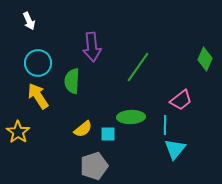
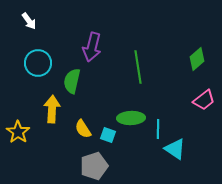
white arrow: rotated 12 degrees counterclockwise
purple arrow: rotated 20 degrees clockwise
green diamond: moved 8 px left; rotated 25 degrees clockwise
green line: rotated 44 degrees counterclockwise
green semicircle: rotated 10 degrees clockwise
yellow arrow: moved 14 px right, 13 px down; rotated 36 degrees clockwise
pink trapezoid: moved 23 px right
green ellipse: moved 1 px down
cyan line: moved 7 px left, 4 px down
yellow semicircle: rotated 96 degrees clockwise
cyan square: moved 1 px down; rotated 21 degrees clockwise
cyan triangle: rotated 35 degrees counterclockwise
